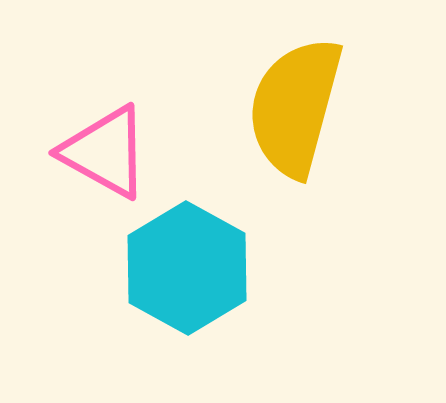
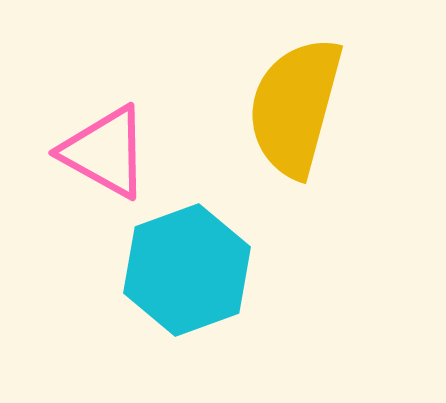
cyan hexagon: moved 2 px down; rotated 11 degrees clockwise
